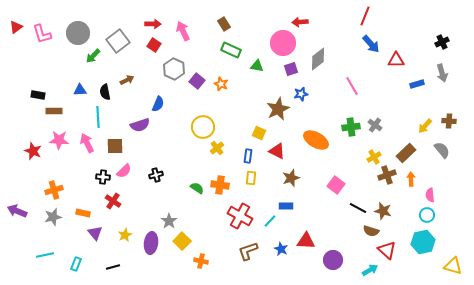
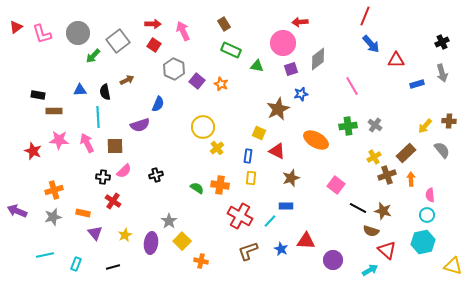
green cross at (351, 127): moved 3 px left, 1 px up
